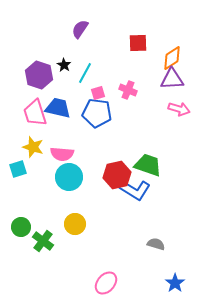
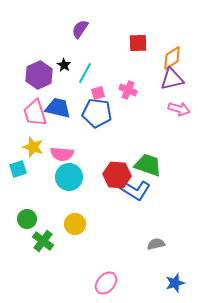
purple hexagon: rotated 16 degrees clockwise
purple triangle: rotated 10 degrees counterclockwise
red hexagon: rotated 16 degrees clockwise
green circle: moved 6 px right, 8 px up
gray semicircle: rotated 30 degrees counterclockwise
blue star: rotated 18 degrees clockwise
